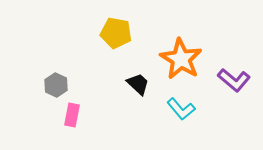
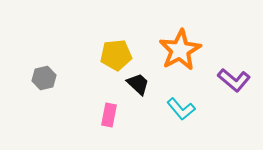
yellow pentagon: moved 22 px down; rotated 16 degrees counterclockwise
orange star: moved 1 px left, 9 px up; rotated 12 degrees clockwise
gray hexagon: moved 12 px left, 7 px up; rotated 20 degrees clockwise
pink rectangle: moved 37 px right
